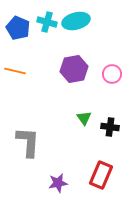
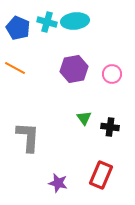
cyan ellipse: moved 1 px left; rotated 8 degrees clockwise
orange line: moved 3 px up; rotated 15 degrees clockwise
gray L-shape: moved 5 px up
purple star: rotated 24 degrees clockwise
